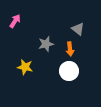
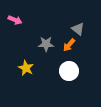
pink arrow: moved 1 px up; rotated 80 degrees clockwise
gray star: rotated 14 degrees clockwise
orange arrow: moved 1 px left, 4 px up; rotated 48 degrees clockwise
yellow star: moved 1 px right, 1 px down; rotated 14 degrees clockwise
